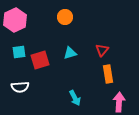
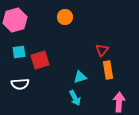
pink hexagon: rotated 10 degrees clockwise
cyan triangle: moved 10 px right, 24 px down
orange rectangle: moved 4 px up
white semicircle: moved 3 px up
